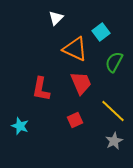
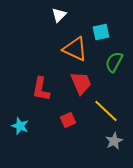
white triangle: moved 3 px right, 3 px up
cyan square: rotated 24 degrees clockwise
yellow line: moved 7 px left
red square: moved 7 px left
